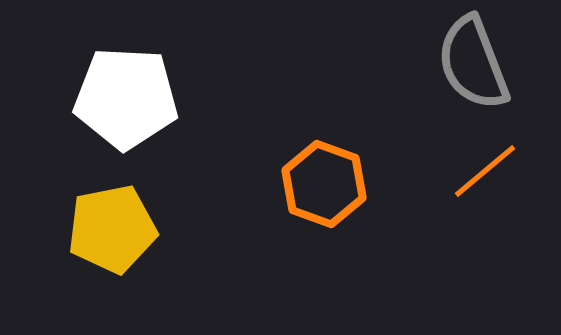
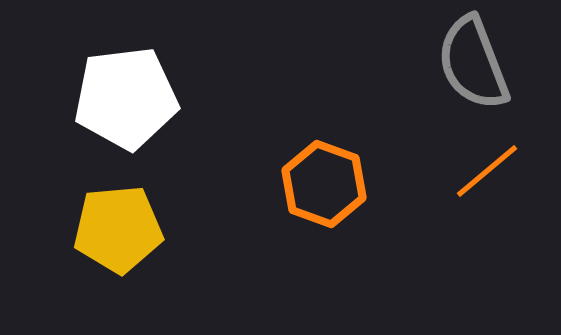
white pentagon: rotated 10 degrees counterclockwise
orange line: moved 2 px right
yellow pentagon: moved 6 px right; rotated 6 degrees clockwise
